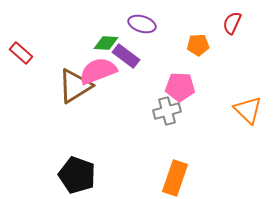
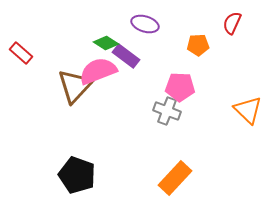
purple ellipse: moved 3 px right
green diamond: rotated 30 degrees clockwise
brown triangle: rotated 15 degrees counterclockwise
gray cross: rotated 36 degrees clockwise
orange rectangle: rotated 24 degrees clockwise
